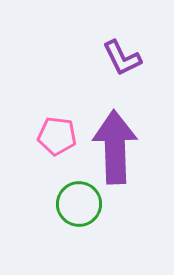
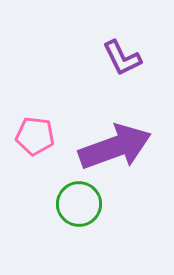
pink pentagon: moved 22 px left
purple arrow: rotated 72 degrees clockwise
